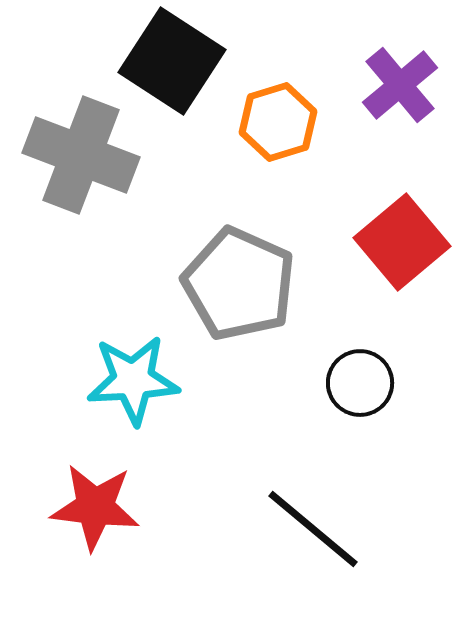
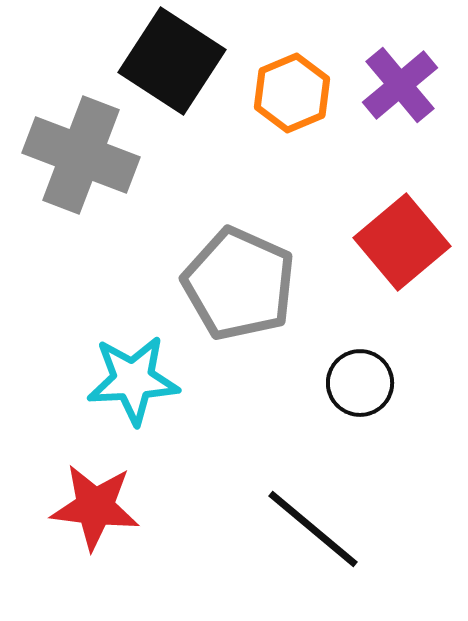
orange hexagon: moved 14 px right, 29 px up; rotated 6 degrees counterclockwise
